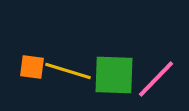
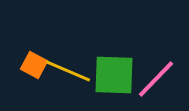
orange square: moved 2 px right, 2 px up; rotated 20 degrees clockwise
yellow line: rotated 6 degrees clockwise
